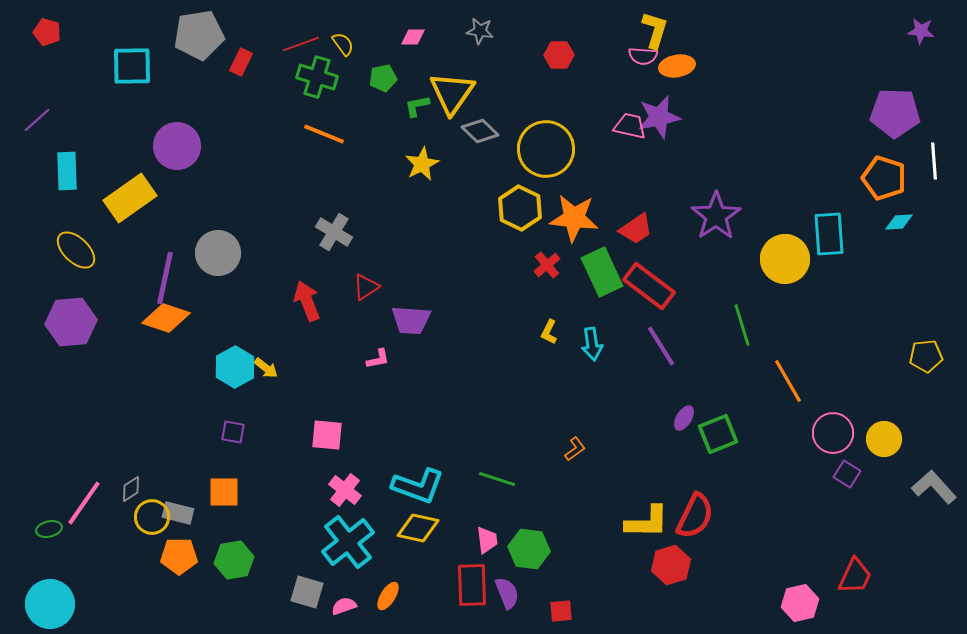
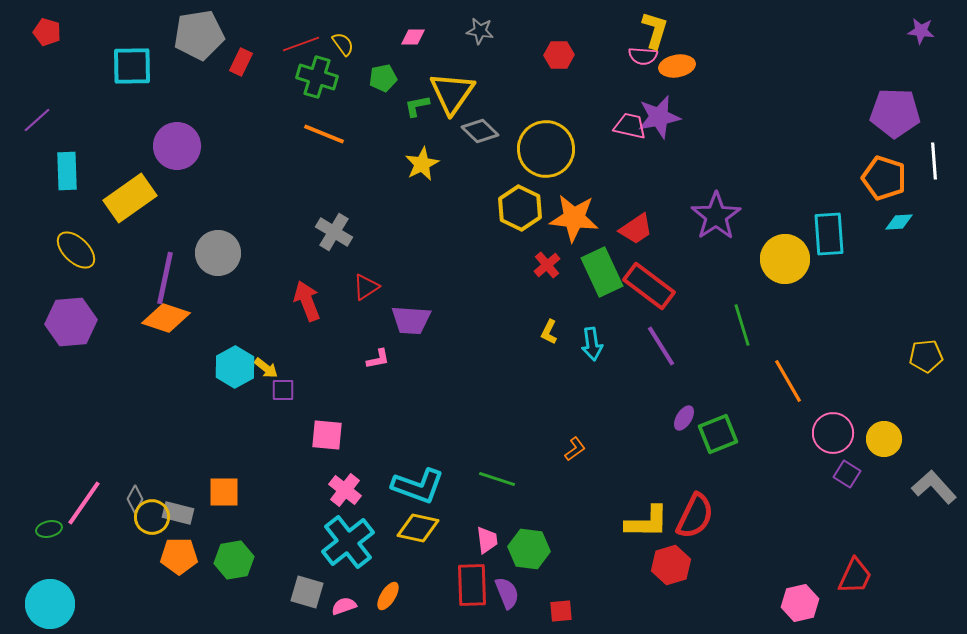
purple square at (233, 432): moved 50 px right, 42 px up; rotated 10 degrees counterclockwise
gray diamond at (131, 489): moved 4 px right, 10 px down; rotated 28 degrees counterclockwise
